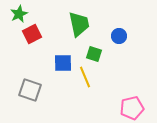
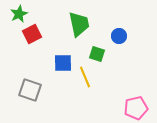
green square: moved 3 px right
pink pentagon: moved 4 px right
